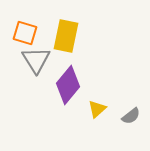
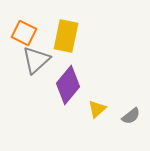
orange square: moved 1 px left; rotated 10 degrees clockwise
gray triangle: rotated 20 degrees clockwise
